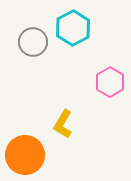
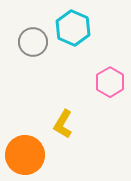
cyan hexagon: rotated 8 degrees counterclockwise
